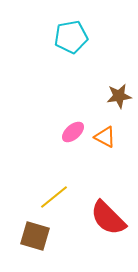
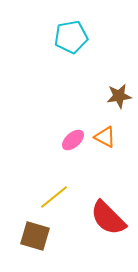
pink ellipse: moved 8 px down
